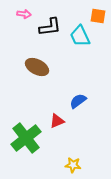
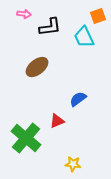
orange square: rotated 28 degrees counterclockwise
cyan trapezoid: moved 4 px right, 1 px down
brown ellipse: rotated 65 degrees counterclockwise
blue semicircle: moved 2 px up
green cross: rotated 12 degrees counterclockwise
yellow star: moved 1 px up
